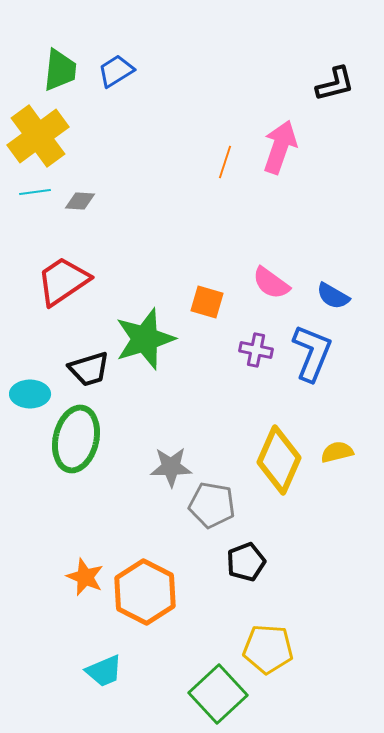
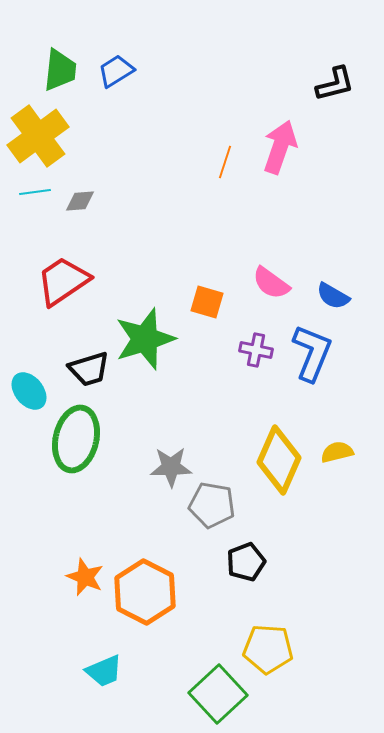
gray diamond: rotated 8 degrees counterclockwise
cyan ellipse: moved 1 px left, 3 px up; rotated 51 degrees clockwise
